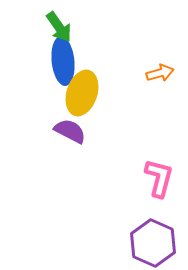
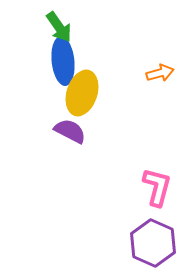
pink L-shape: moved 2 px left, 9 px down
